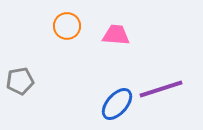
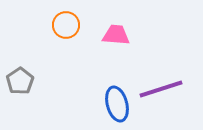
orange circle: moved 1 px left, 1 px up
gray pentagon: rotated 24 degrees counterclockwise
blue ellipse: rotated 56 degrees counterclockwise
